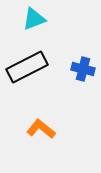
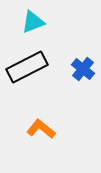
cyan triangle: moved 1 px left, 3 px down
blue cross: rotated 25 degrees clockwise
